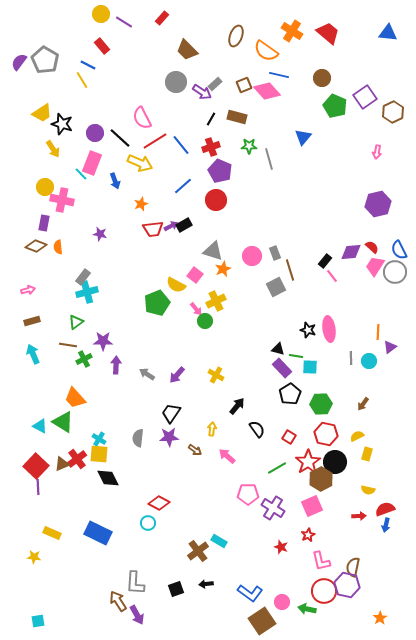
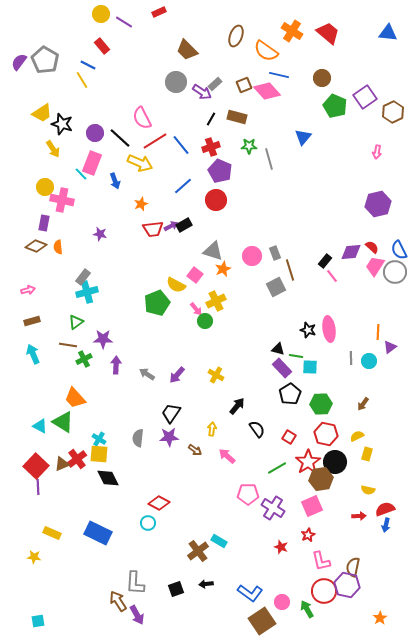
red rectangle at (162, 18): moved 3 px left, 6 px up; rotated 24 degrees clockwise
purple star at (103, 341): moved 2 px up
brown hexagon at (321, 479): rotated 20 degrees clockwise
green arrow at (307, 609): rotated 48 degrees clockwise
